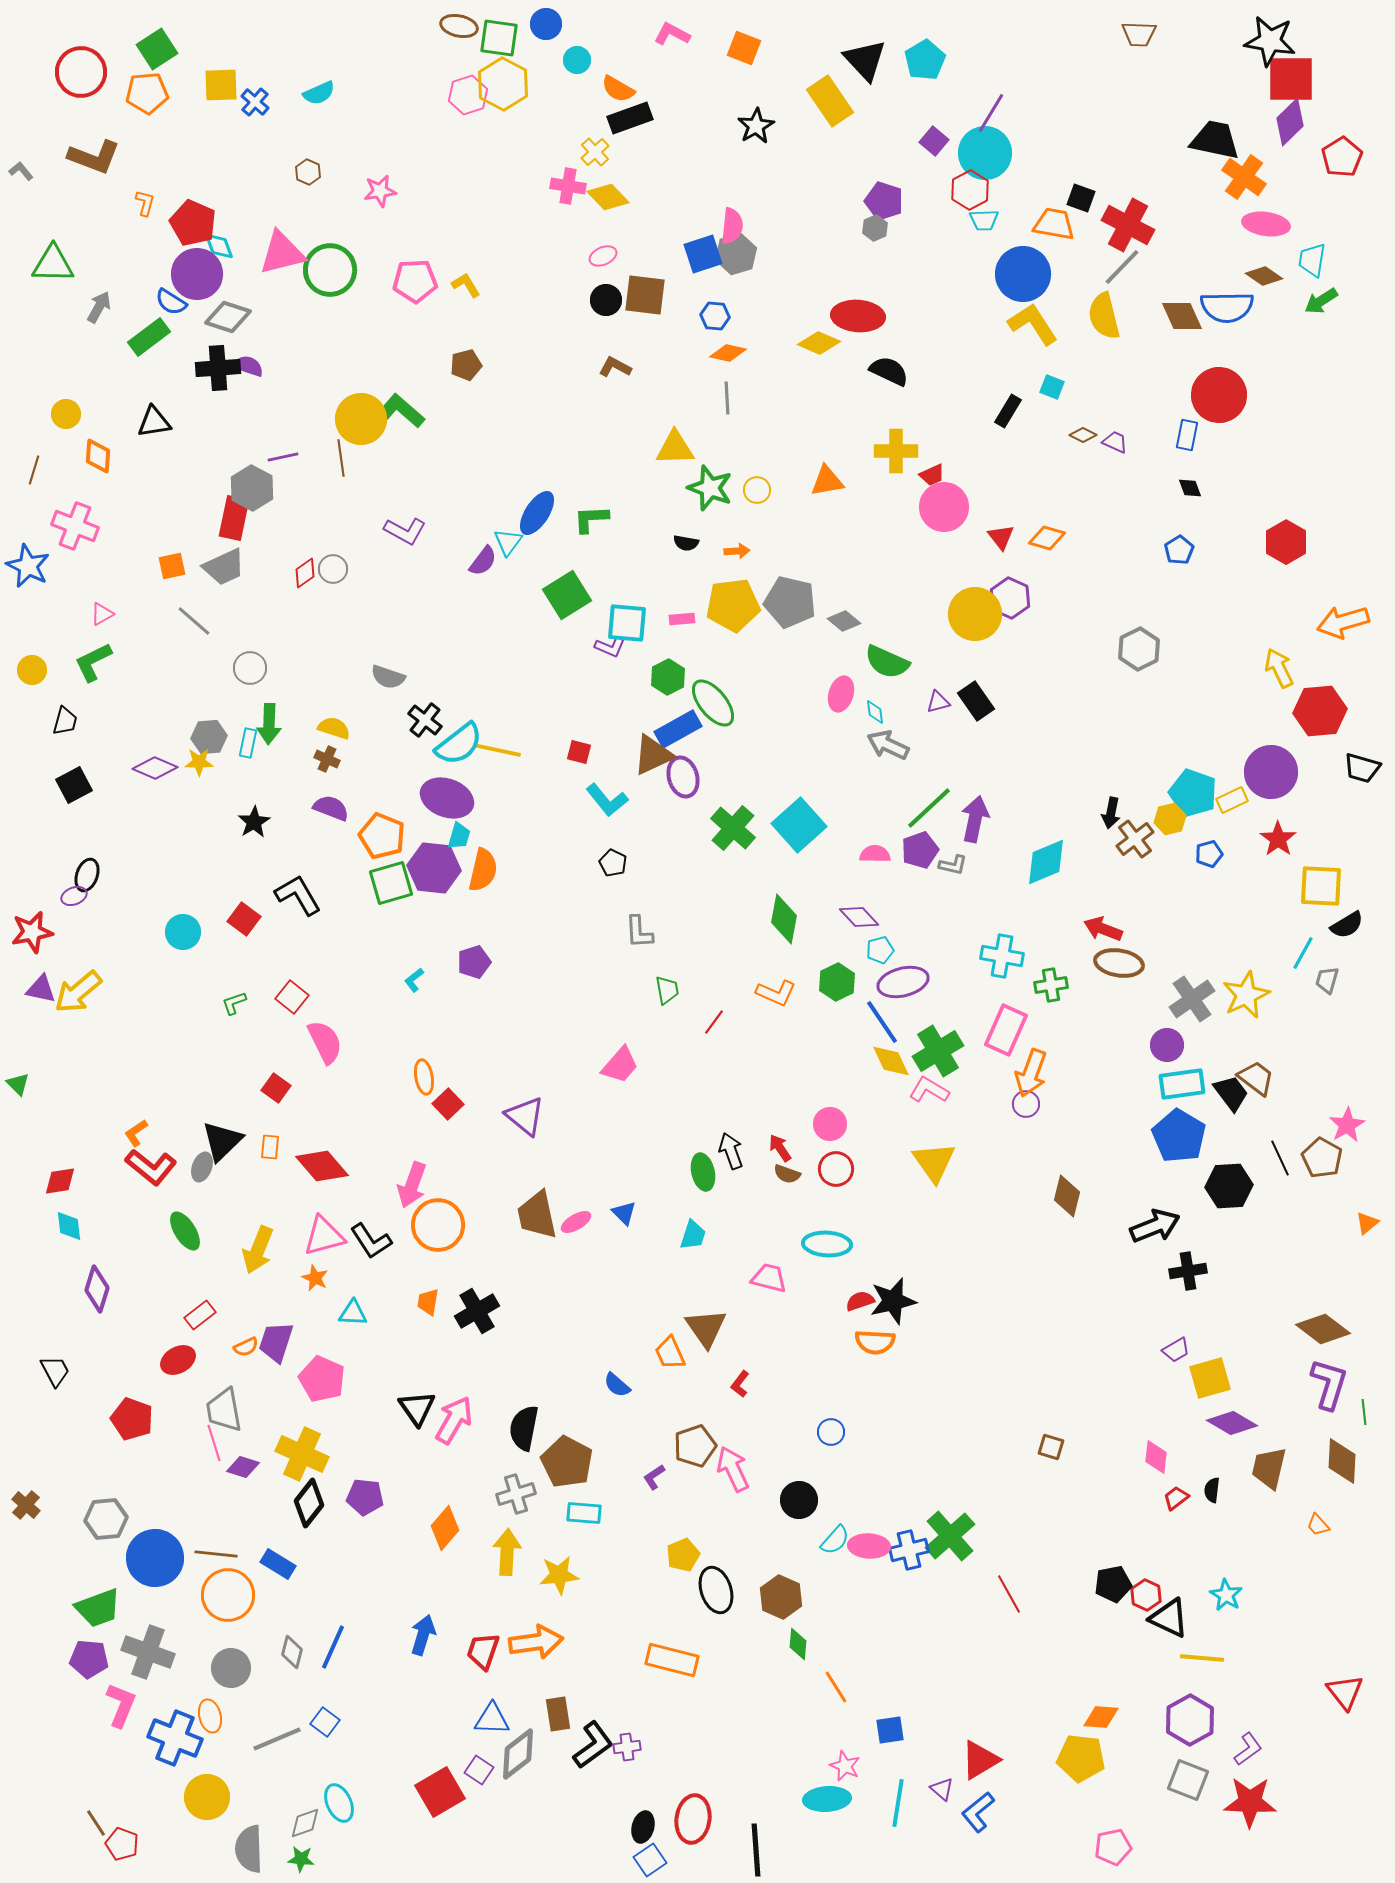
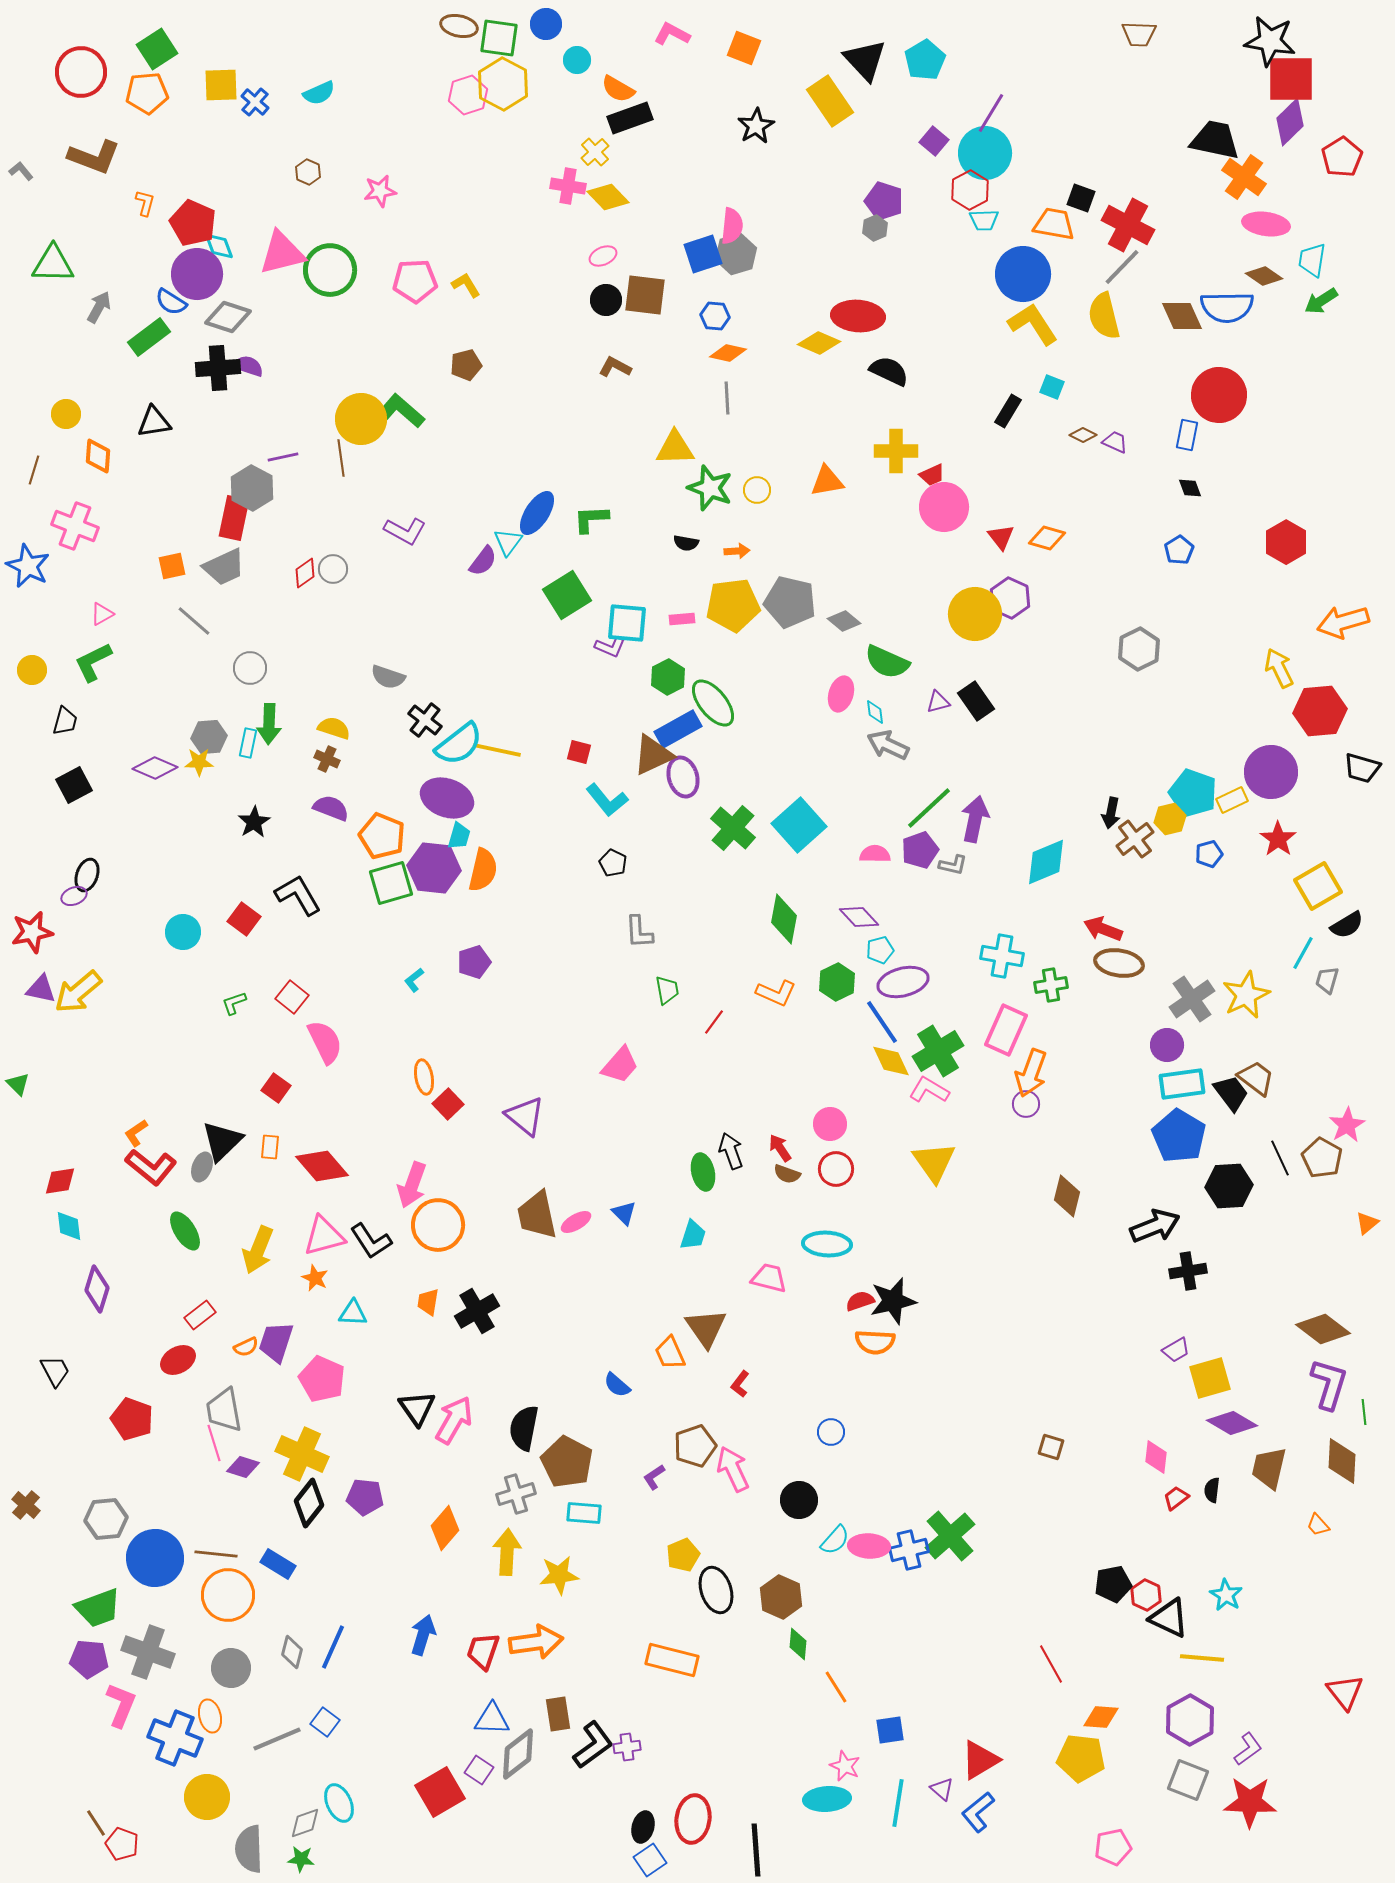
yellow square at (1321, 886): moved 3 px left; rotated 33 degrees counterclockwise
red line at (1009, 1594): moved 42 px right, 70 px down
